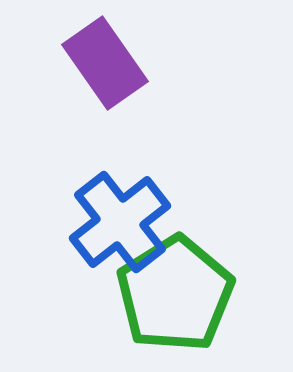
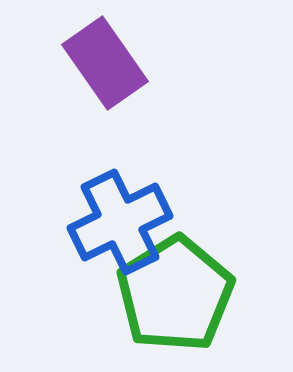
blue cross: rotated 12 degrees clockwise
